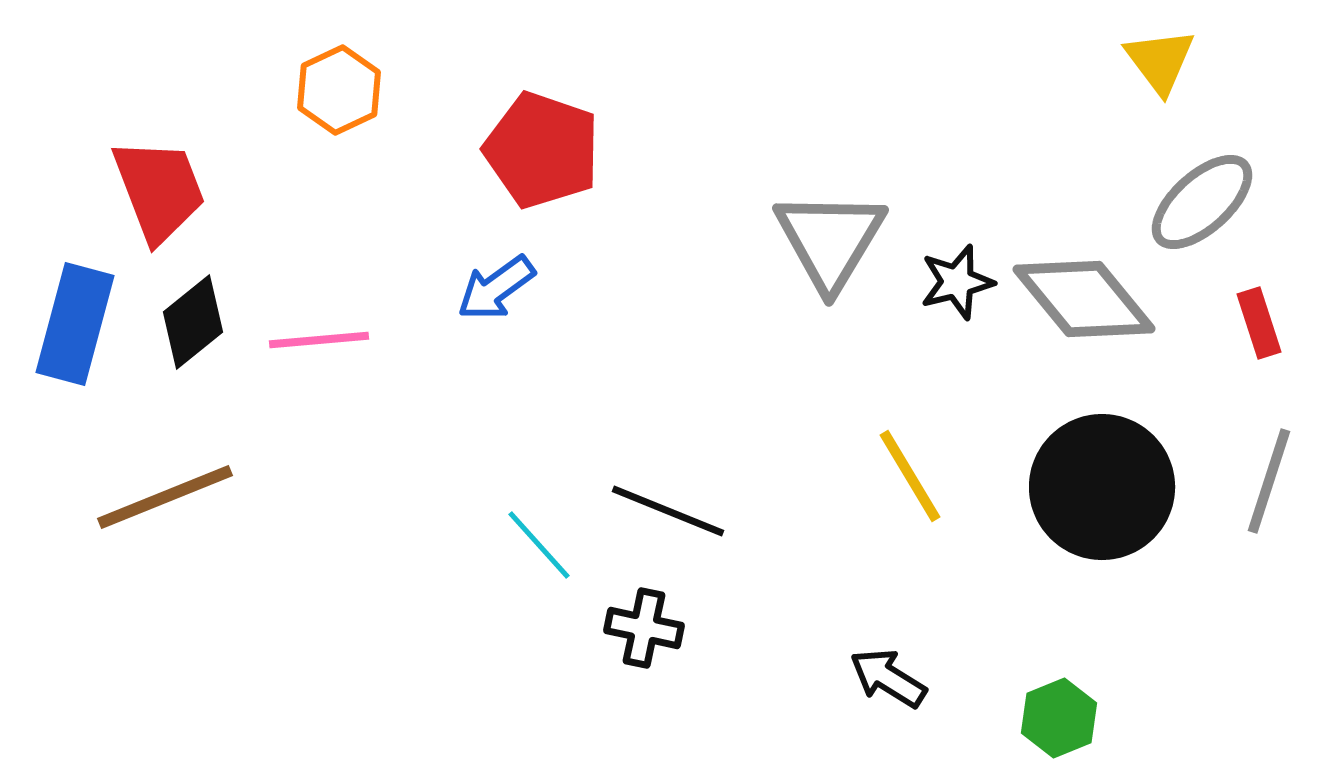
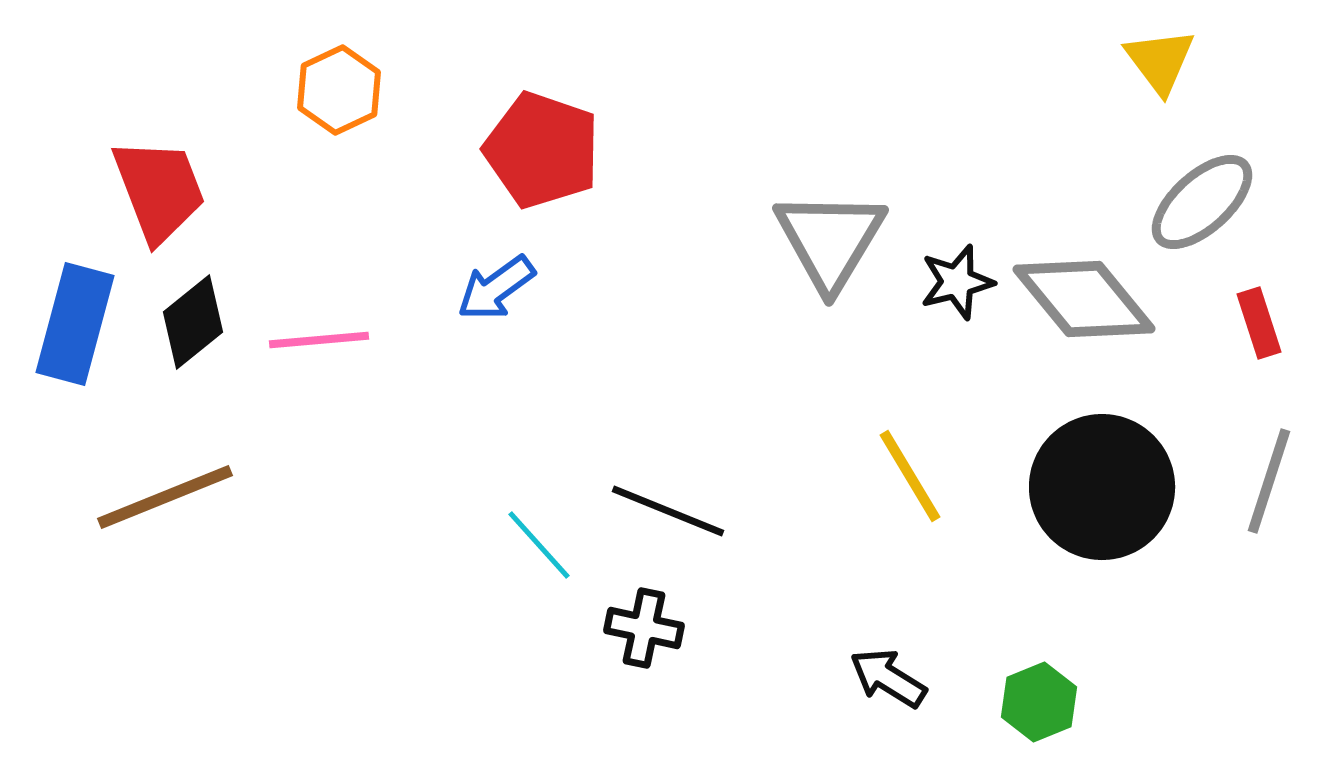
green hexagon: moved 20 px left, 16 px up
